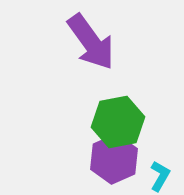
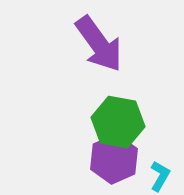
purple arrow: moved 8 px right, 2 px down
green hexagon: rotated 21 degrees clockwise
